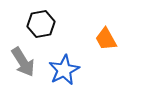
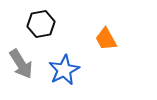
gray arrow: moved 2 px left, 2 px down
